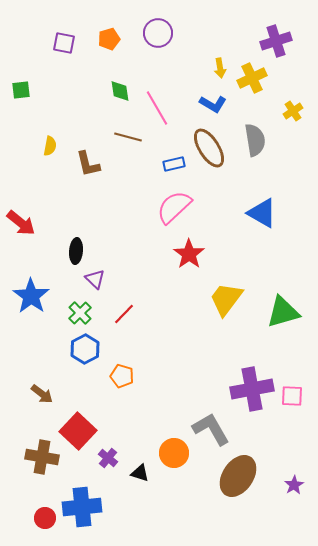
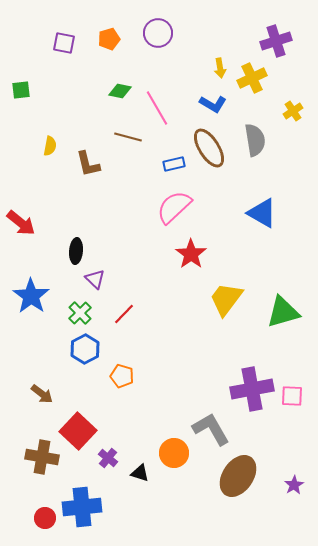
green diamond at (120, 91): rotated 70 degrees counterclockwise
red star at (189, 254): moved 2 px right
